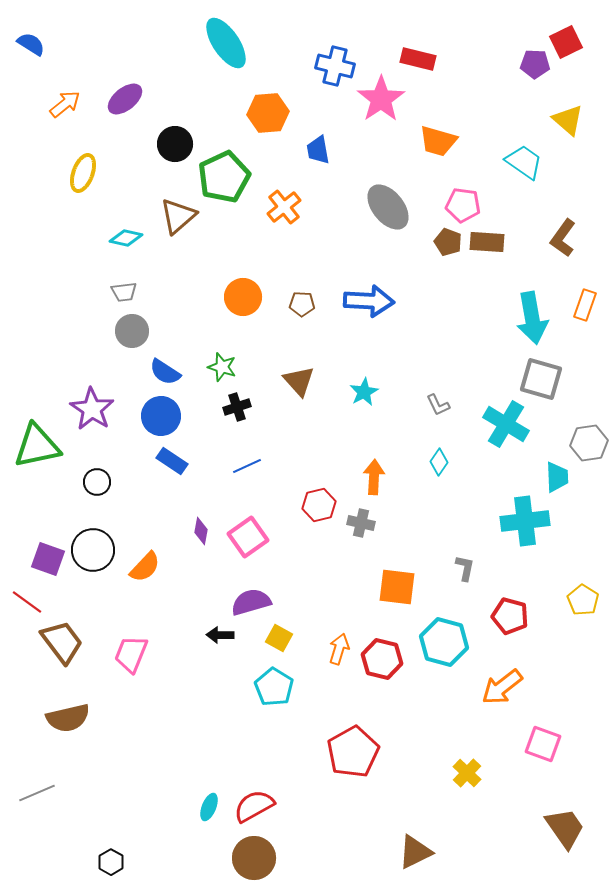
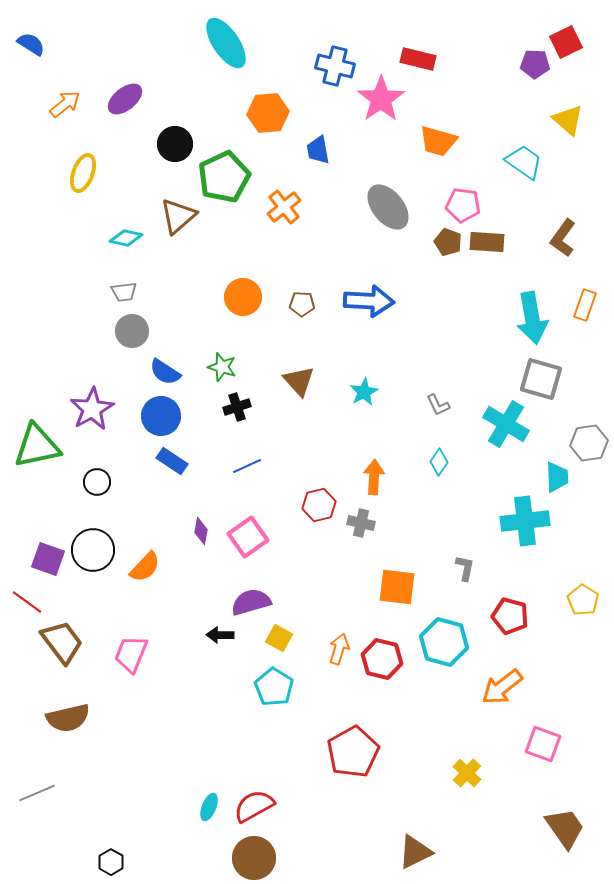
purple star at (92, 409): rotated 9 degrees clockwise
